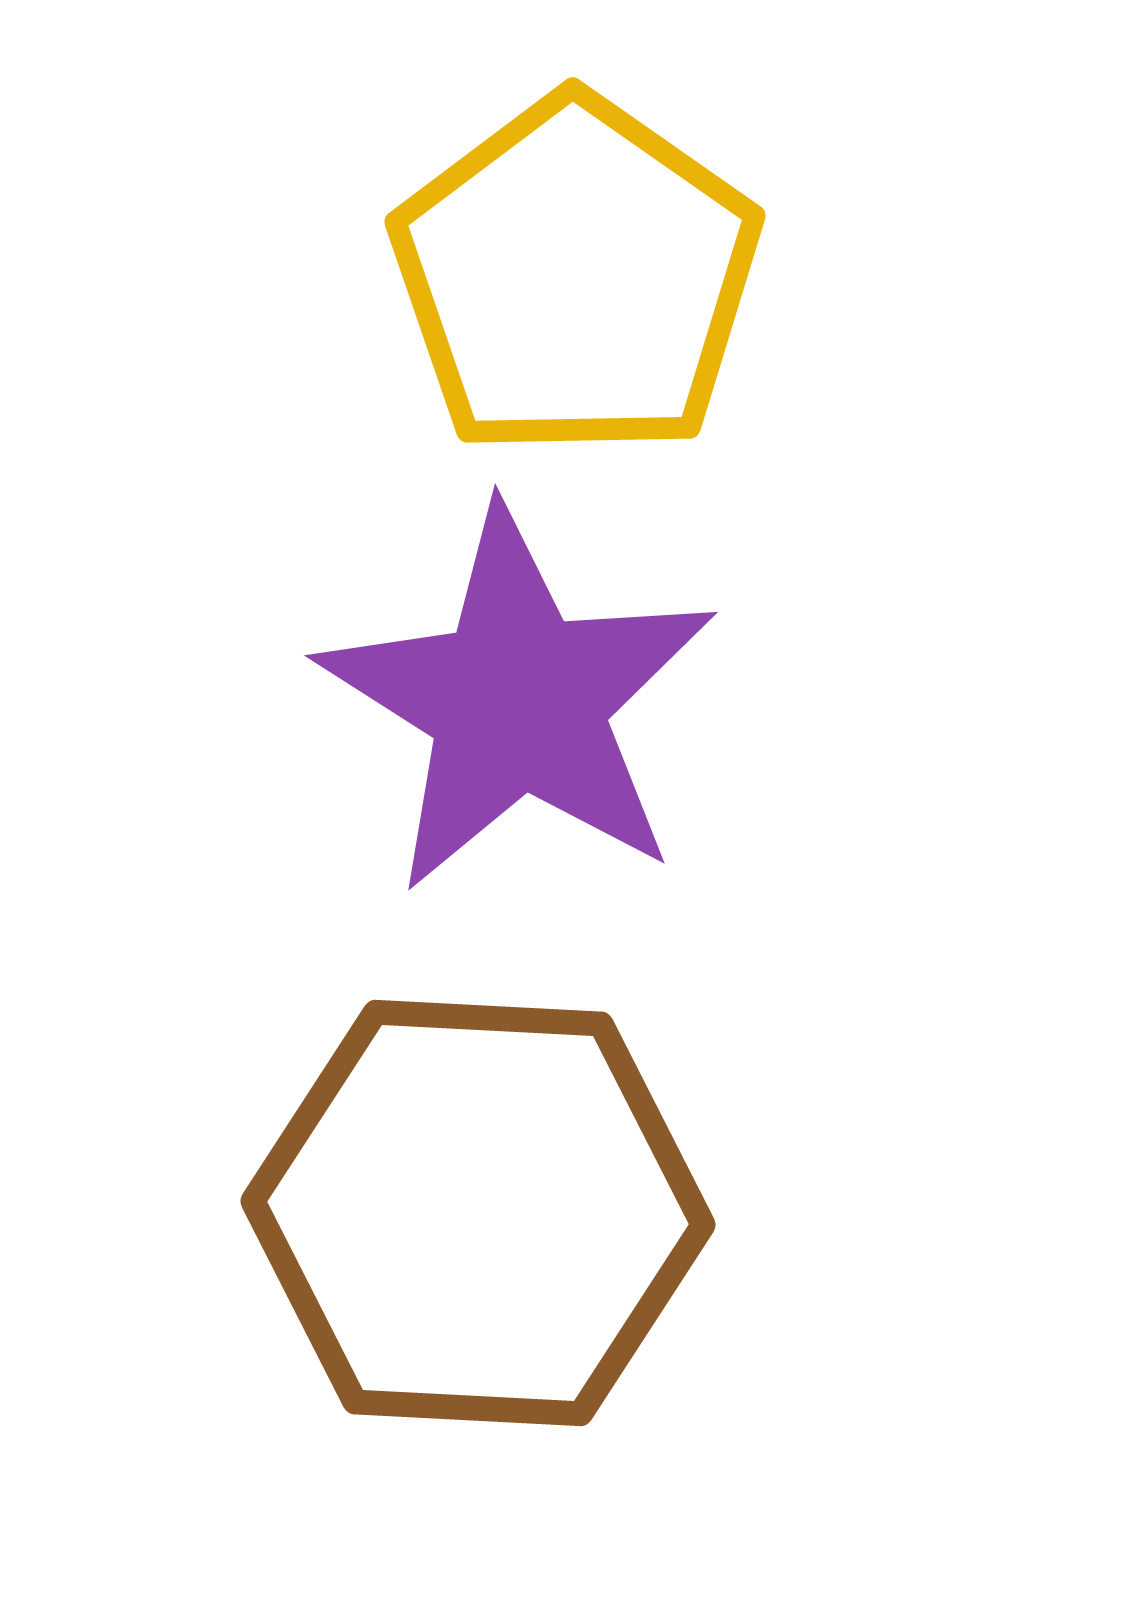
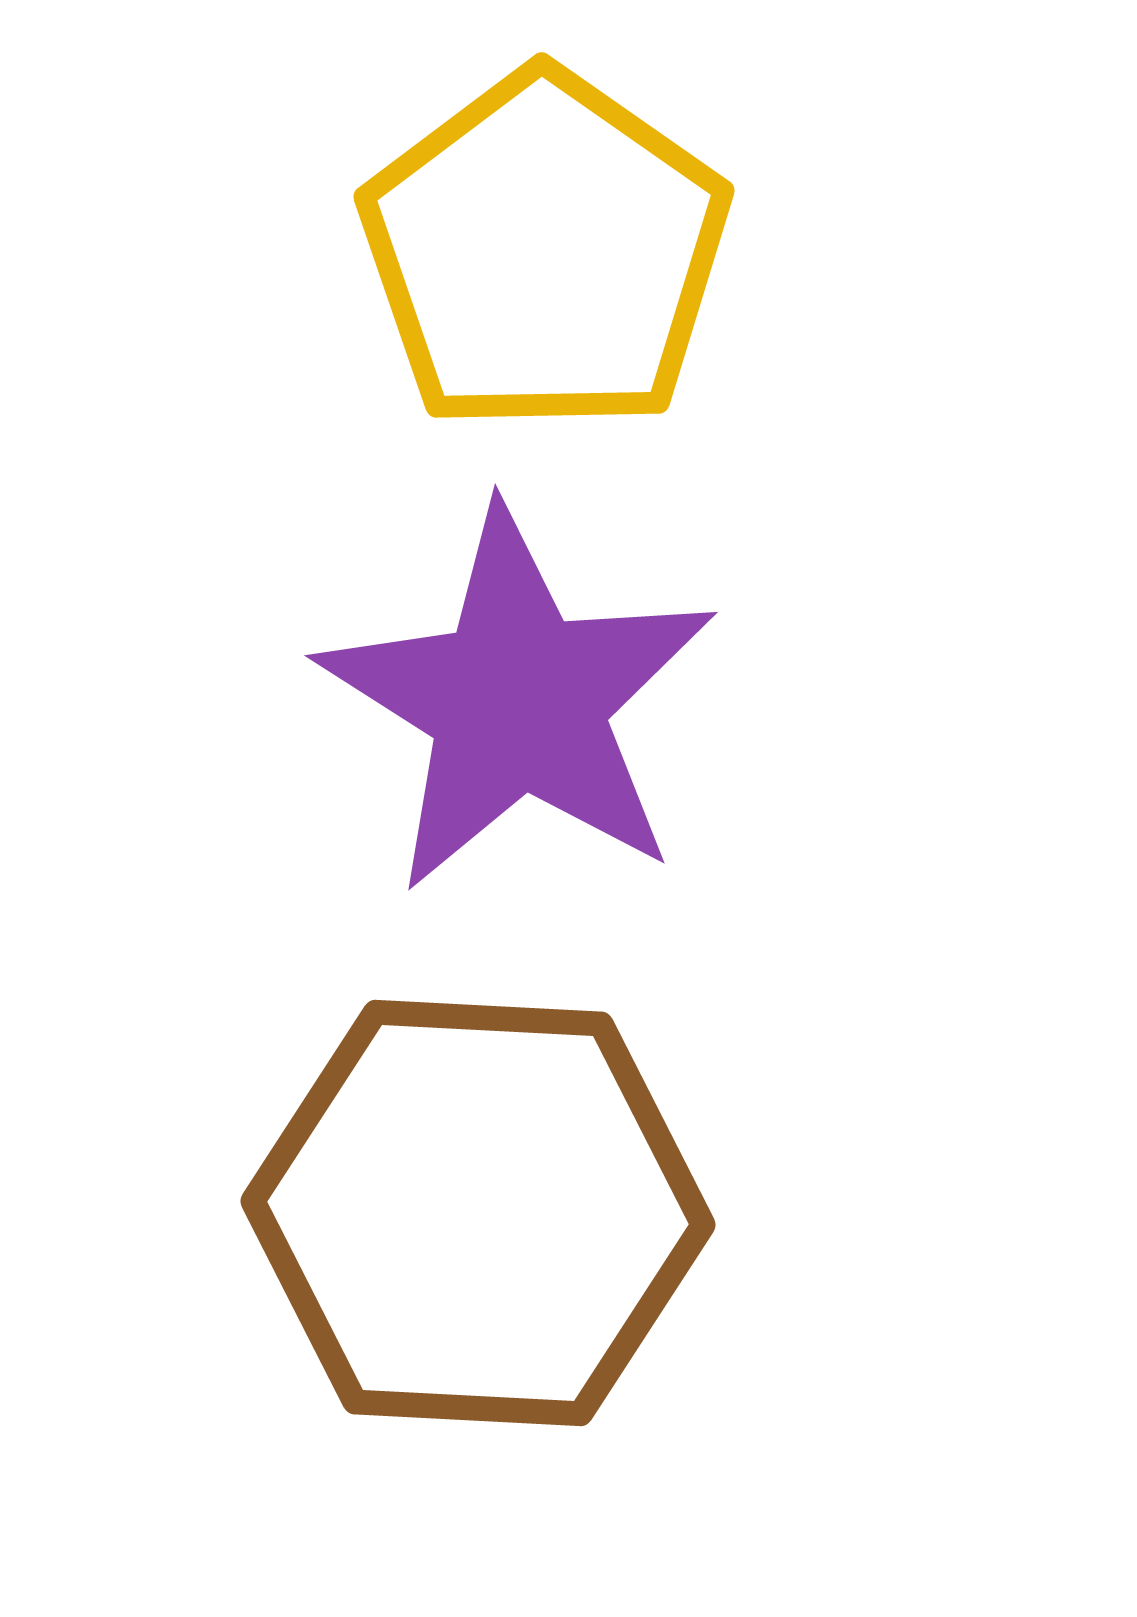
yellow pentagon: moved 31 px left, 25 px up
